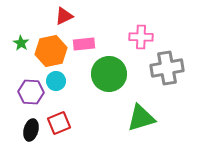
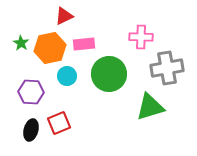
orange hexagon: moved 1 px left, 3 px up
cyan circle: moved 11 px right, 5 px up
green triangle: moved 9 px right, 11 px up
